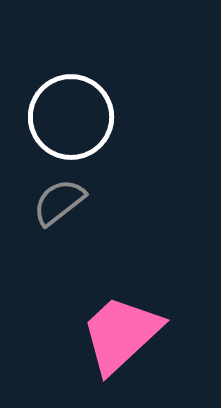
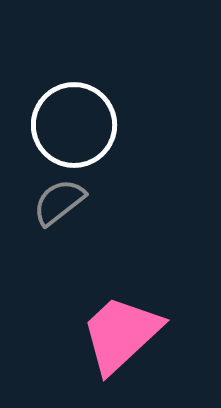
white circle: moved 3 px right, 8 px down
